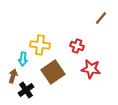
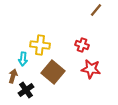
brown line: moved 5 px left, 8 px up
red cross: moved 5 px right, 1 px up
brown square: rotated 15 degrees counterclockwise
